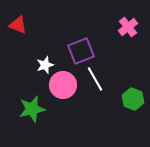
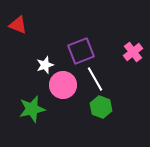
pink cross: moved 5 px right, 25 px down
green hexagon: moved 32 px left, 8 px down
